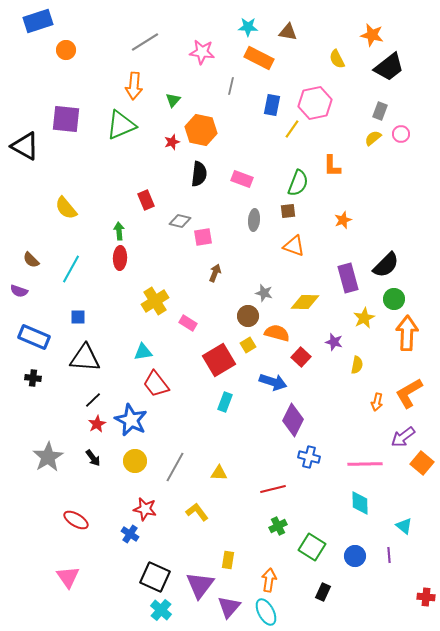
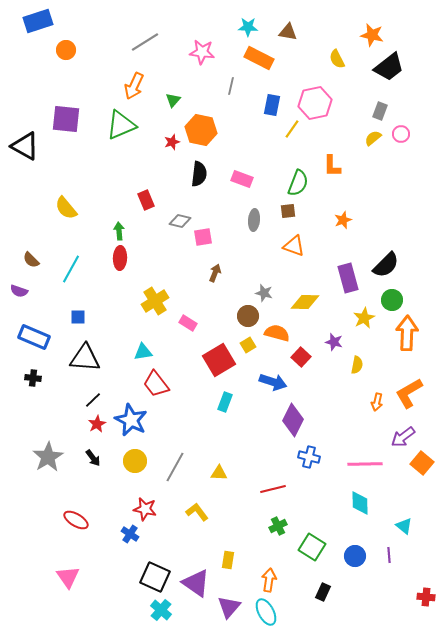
orange arrow at (134, 86): rotated 20 degrees clockwise
green circle at (394, 299): moved 2 px left, 1 px down
purple triangle at (200, 585): moved 4 px left, 2 px up; rotated 32 degrees counterclockwise
